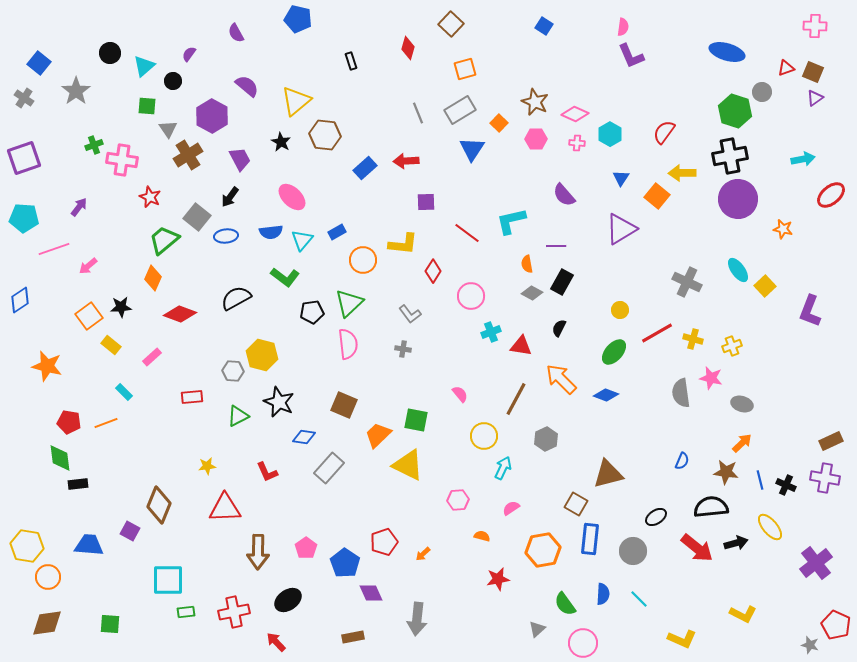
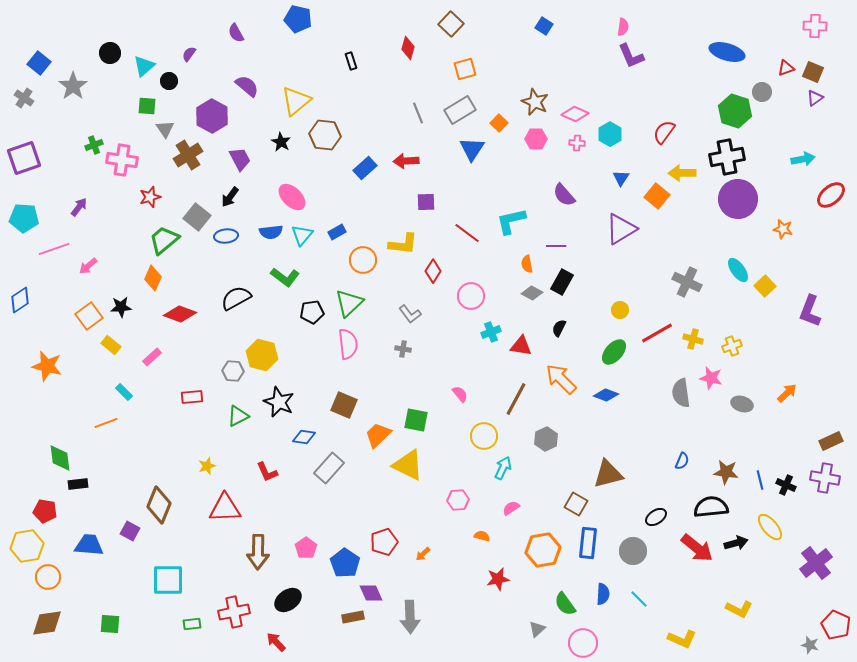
black circle at (173, 81): moved 4 px left
gray star at (76, 91): moved 3 px left, 5 px up
gray triangle at (168, 129): moved 3 px left
black cross at (730, 156): moved 3 px left, 1 px down
red star at (150, 197): rotated 30 degrees clockwise
cyan triangle at (302, 240): moved 5 px up
red pentagon at (69, 422): moved 24 px left, 89 px down
orange arrow at (742, 443): moved 45 px right, 50 px up
yellow star at (207, 466): rotated 12 degrees counterclockwise
blue rectangle at (590, 539): moved 2 px left, 4 px down
yellow hexagon at (27, 546): rotated 20 degrees counterclockwise
green rectangle at (186, 612): moved 6 px right, 12 px down
yellow L-shape at (743, 614): moved 4 px left, 5 px up
gray arrow at (417, 619): moved 7 px left, 2 px up; rotated 8 degrees counterclockwise
brown rectangle at (353, 637): moved 20 px up
